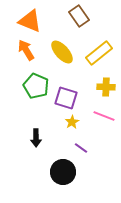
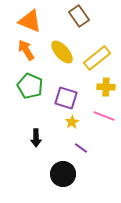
yellow rectangle: moved 2 px left, 5 px down
green pentagon: moved 6 px left
black circle: moved 2 px down
